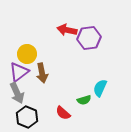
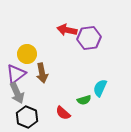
purple triangle: moved 3 px left, 2 px down
